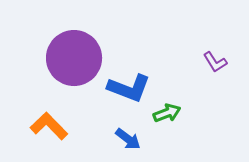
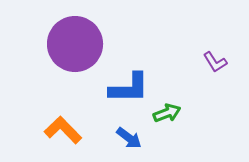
purple circle: moved 1 px right, 14 px up
blue L-shape: rotated 21 degrees counterclockwise
orange L-shape: moved 14 px right, 4 px down
blue arrow: moved 1 px right, 1 px up
